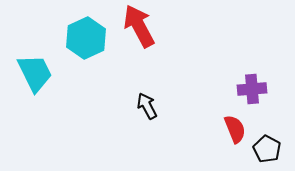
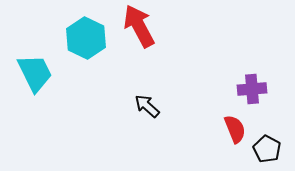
cyan hexagon: rotated 9 degrees counterclockwise
black arrow: rotated 20 degrees counterclockwise
